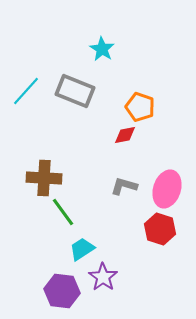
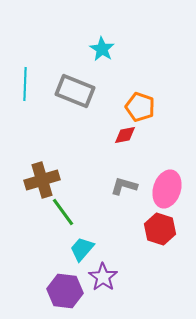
cyan line: moved 1 px left, 7 px up; rotated 40 degrees counterclockwise
brown cross: moved 2 px left, 2 px down; rotated 20 degrees counterclockwise
cyan trapezoid: rotated 16 degrees counterclockwise
purple hexagon: moved 3 px right
